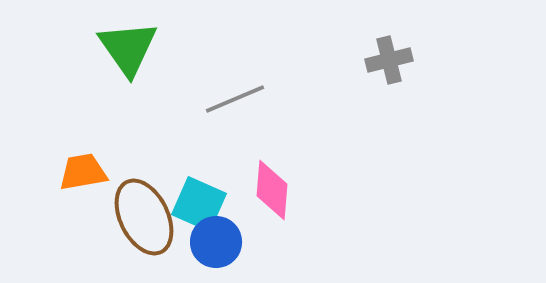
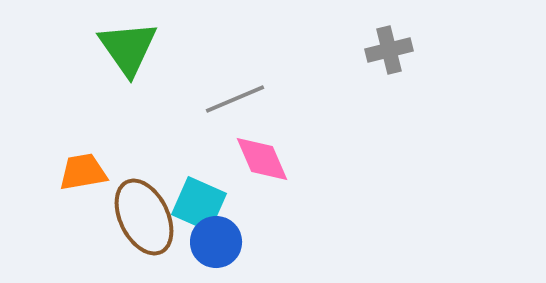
gray cross: moved 10 px up
pink diamond: moved 10 px left, 31 px up; rotated 28 degrees counterclockwise
